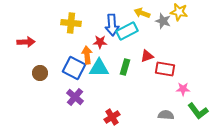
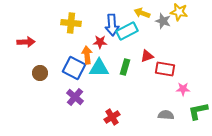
green L-shape: rotated 115 degrees clockwise
